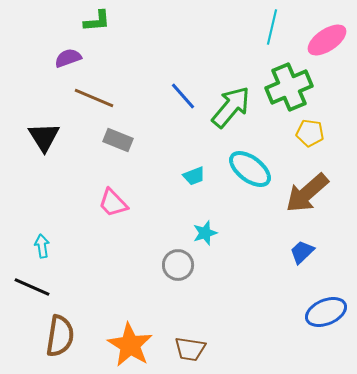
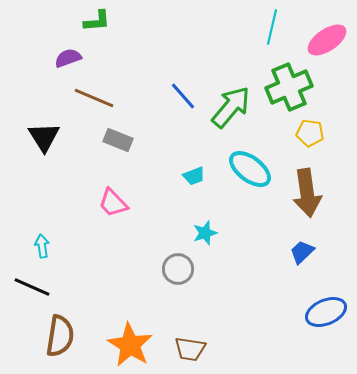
brown arrow: rotated 57 degrees counterclockwise
gray circle: moved 4 px down
